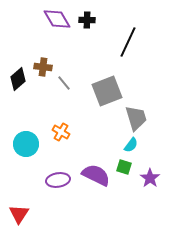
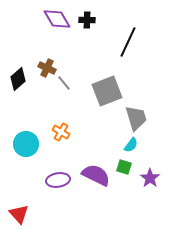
brown cross: moved 4 px right, 1 px down; rotated 18 degrees clockwise
red triangle: rotated 15 degrees counterclockwise
